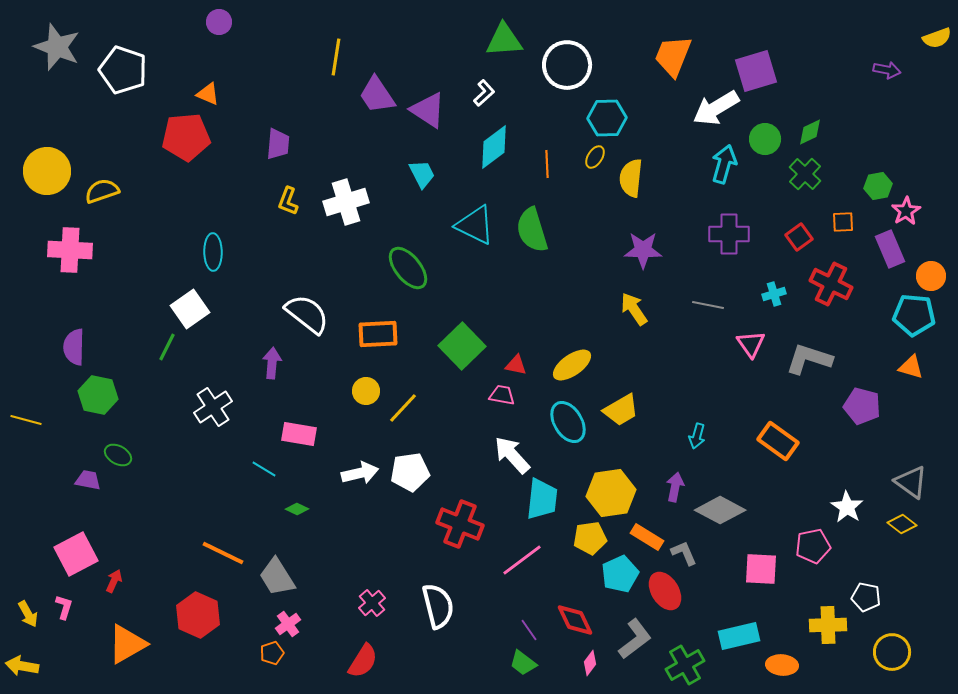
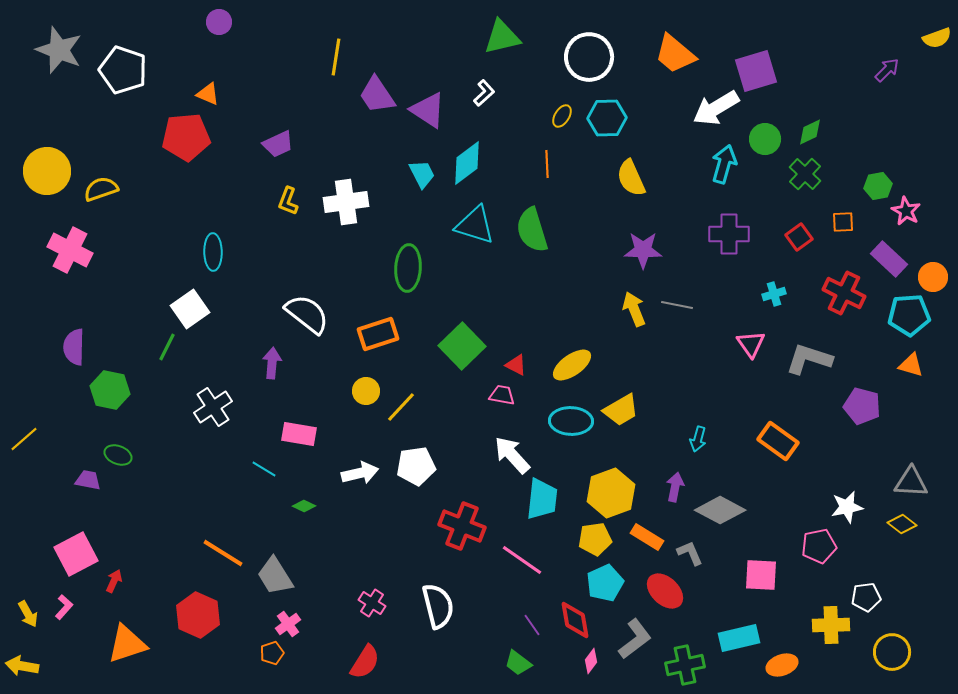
green triangle at (504, 40): moved 2 px left, 3 px up; rotated 9 degrees counterclockwise
gray star at (57, 47): moved 2 px right, 3 px down
orange trapezoid at (673, 56): moved 2 px right, 2 px up; rotated 72 degrees counterclockwise
white circle at (567, 65): moved 22 px right, 8 px up
purple arrow at (887, 70): rotated 56 degrees counterclockwise
purple trapezoid at (278, 144): rotated 60 degrees clockwise
cyan diamond at (494, 147): moved 27 px left, 16 px down
yellow ellipse at (595, 157): moved 33 px left, 41 px up
yellow semicircle at (631, 178): rotated 30 degrees counterclockwise
yellow semicircle at (102, 191): moved 1 px left, 2 px up
white cross at (346, 202): rotated 9 degrees clockwise
pink star at (906, 211): rotated 12 degrees counterclockwise
cyan triangle at (475, 225): rotated 9 degrees counterclockwise
purple rectangle at (890, 249): moved 1 px left, 10 px down; rotated 24 degrees counterclockwise
pink cross at (70, 250): rotated 24 degrees clockwise
green ellipse at (408, 268): rotated 42 degrees clockwise
orange circle at (931, 276): moved 2 px right, 1 px down
red cross at (831, 284): moved 13 px right, 9 px down
gray line at (708, 305): moved 31 px left
yellow arrow at (634, 309): rotated 12 degrees clockwise
cyan pentagon at (914, 315): moved 5 px left; rotated 9 degrees counterclockwise
orange rectangle at (378, 334): rotated 15 degrees counterclockwise
red triangle at (516, 365): rotated 15 degrees clockwise
orange triangle at (911, 367): moved 2 px up
green hexagon at (98, 395): moved 12 px right, 5 px up
yellow line at (403, 408): moved 2 px left, 1 px up
yellow line at (26, 420): moved 2 px left, 19 px down; rotated 56 degrees counterclockwise
cyan ellipse at (568, 422): moved 3 px right, 1 px up; rotated 57 degrees counterclockwise
cyan arrow at (697, 436): moved 1 px right, 3 px down
green ellipse at (118, 455): rotated 8 degrees counterclockwise
white pentagon at (410, 472): moved 6 px right, 6 px up
gray triangle at (911, 482): rotated 33 degrees counterclockwise
yellow hexagon at (611, 493): rotated 12 degrees counterclockwise
white star at (847, 507): rotated 28 degrees clockwise
green diamond at (297, 509): moved 7 px right, 3 px up
red cross at (460, 524): moved 2 px right, 2 px down
yellow pentagon at (590, 538): moved 5 px right, 1 px down
pink pentagon at (813, 546): moved 6 px right
orange line at (223, 553): rotated 6 degrees clockwise
gray L-shape at (684, 553): moved 6 px right
pink line at (522, 560): rotated 72 degrees clockwise
pink square at (761, 569): moved 6 px down
cyan pentagon at (620, 574): moved 15 px left, 9 px down
gray trapezoid at (277, 577): moved 2 px left, 1 px up
red ellipse at (665, 591): rotated 15 degrees counterclockwise
white pentagon at (866, 597): rotated 20 degrees counterclockwise
pink cross at (372, 603): rotated 16 degrees counterclockwise
pink L-shape at (64, 607): rotated 25 degrees clockwise
red diamond at (575, 620): rotated 15 degrees clockwise
yellow cross at (828, 625): moved 3 px right
purple line at (529, 630): moved 3 px right, 5 px up
cyan rectangle at (739, 636): moved 2 px down
orange triangle at (127, 644): rotated 12 degrees clockwise
red semicircle at (363, 661): moved 2 px right, 1 px down
green trapezoid at (523, 663): moved 5 px left
pink diamond at (590, 663): moved 1 px right, 2 px up
green cross at (685, 665): rotated 18 degrees clockwise
orange ellipse at (782, 665): rotated 24 degrees counterclockwise
